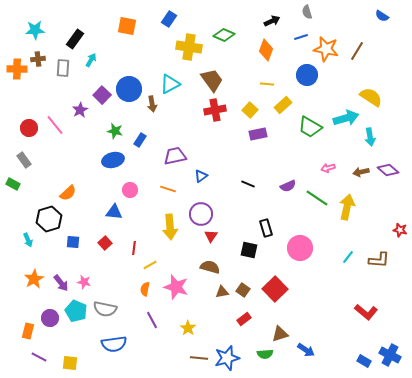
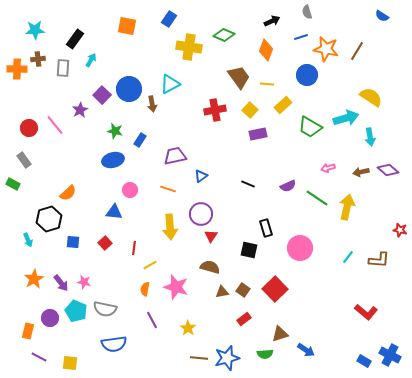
brown trapezoid at (212, 80): moved 27 px right, 3 px up
